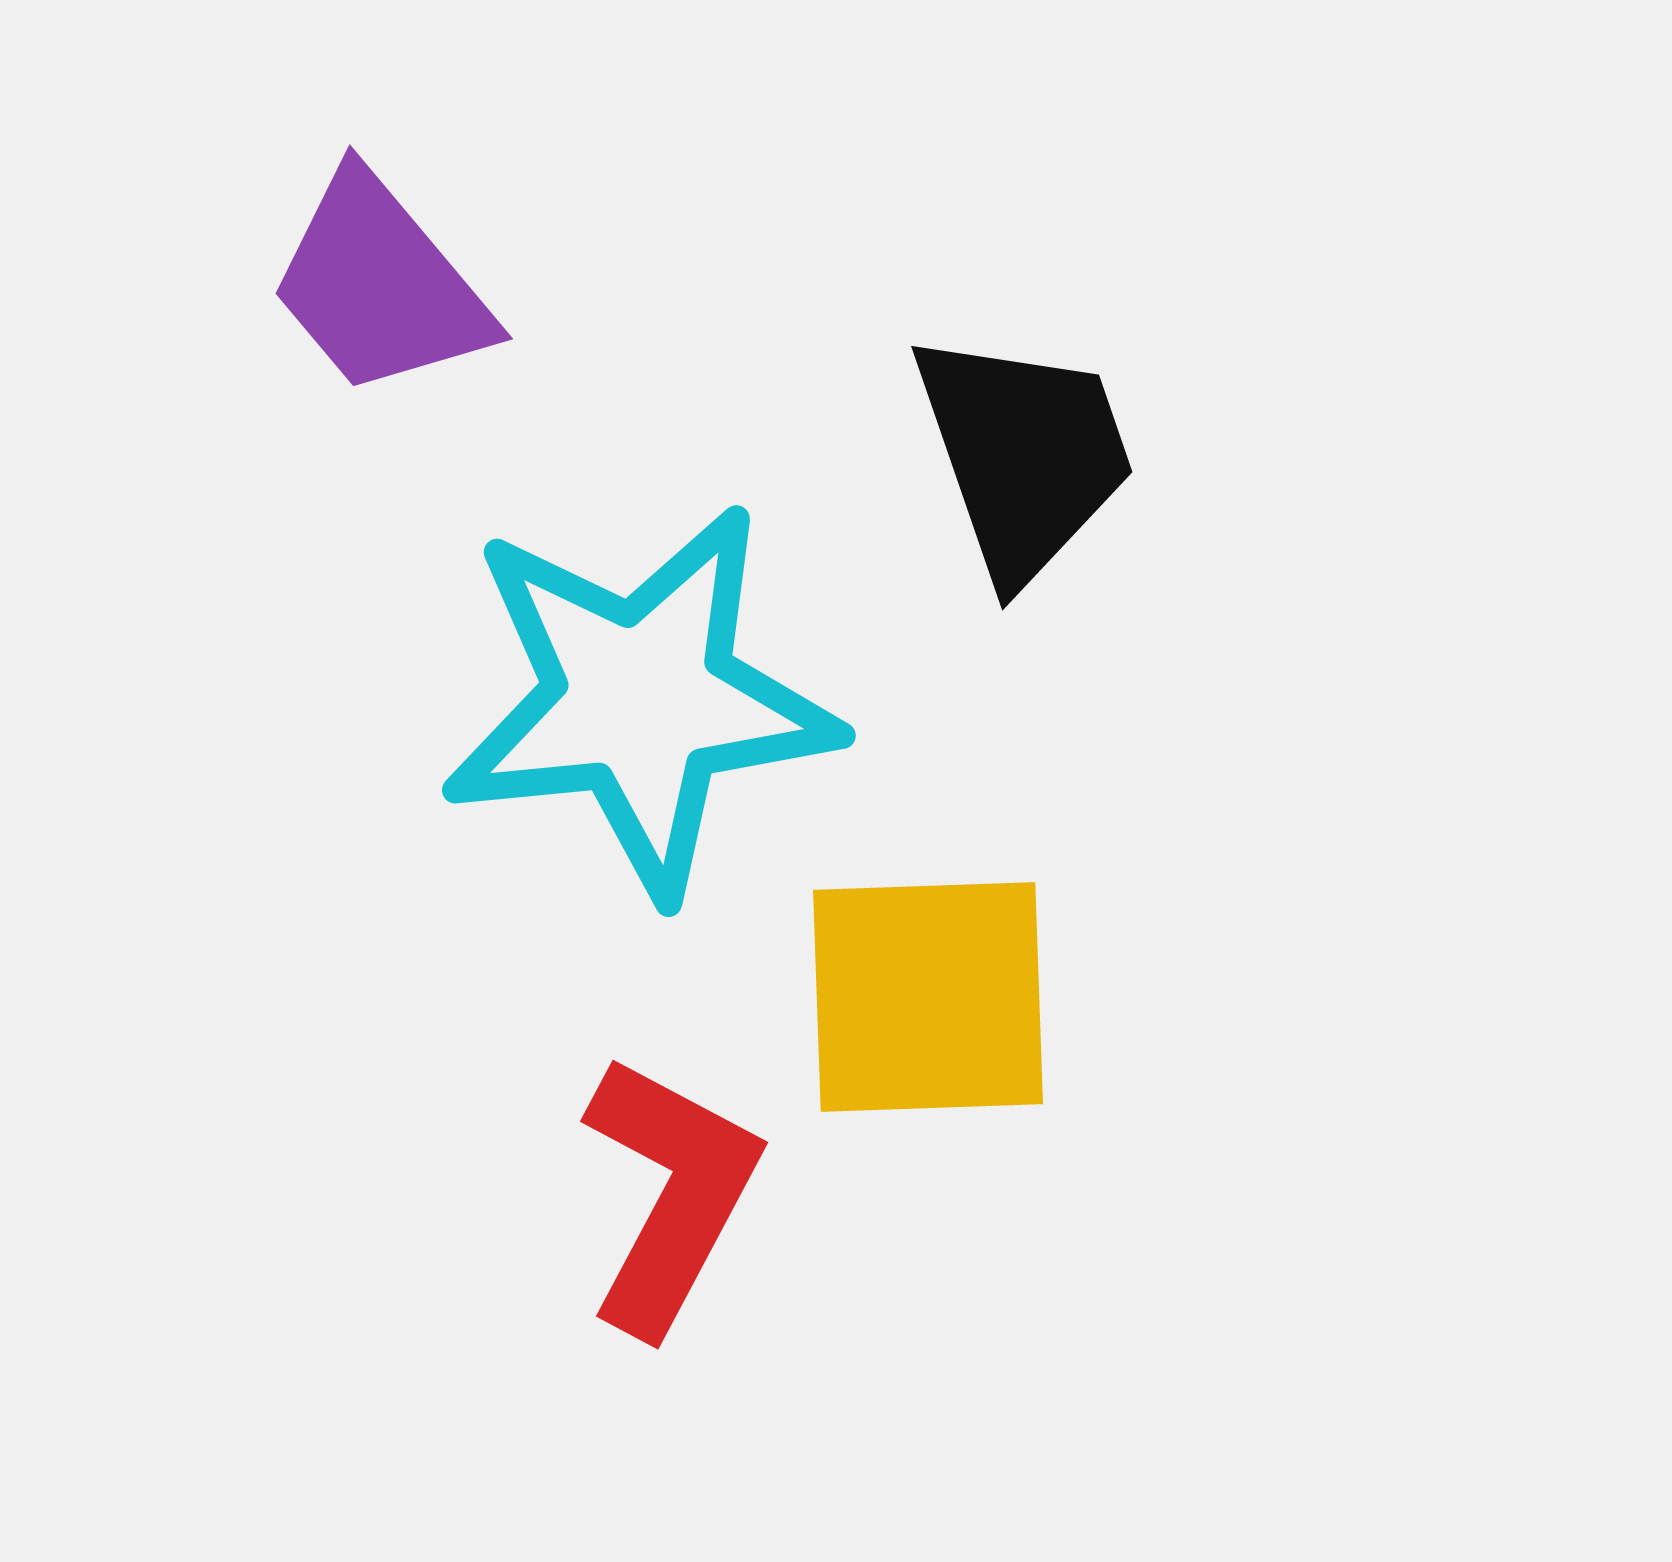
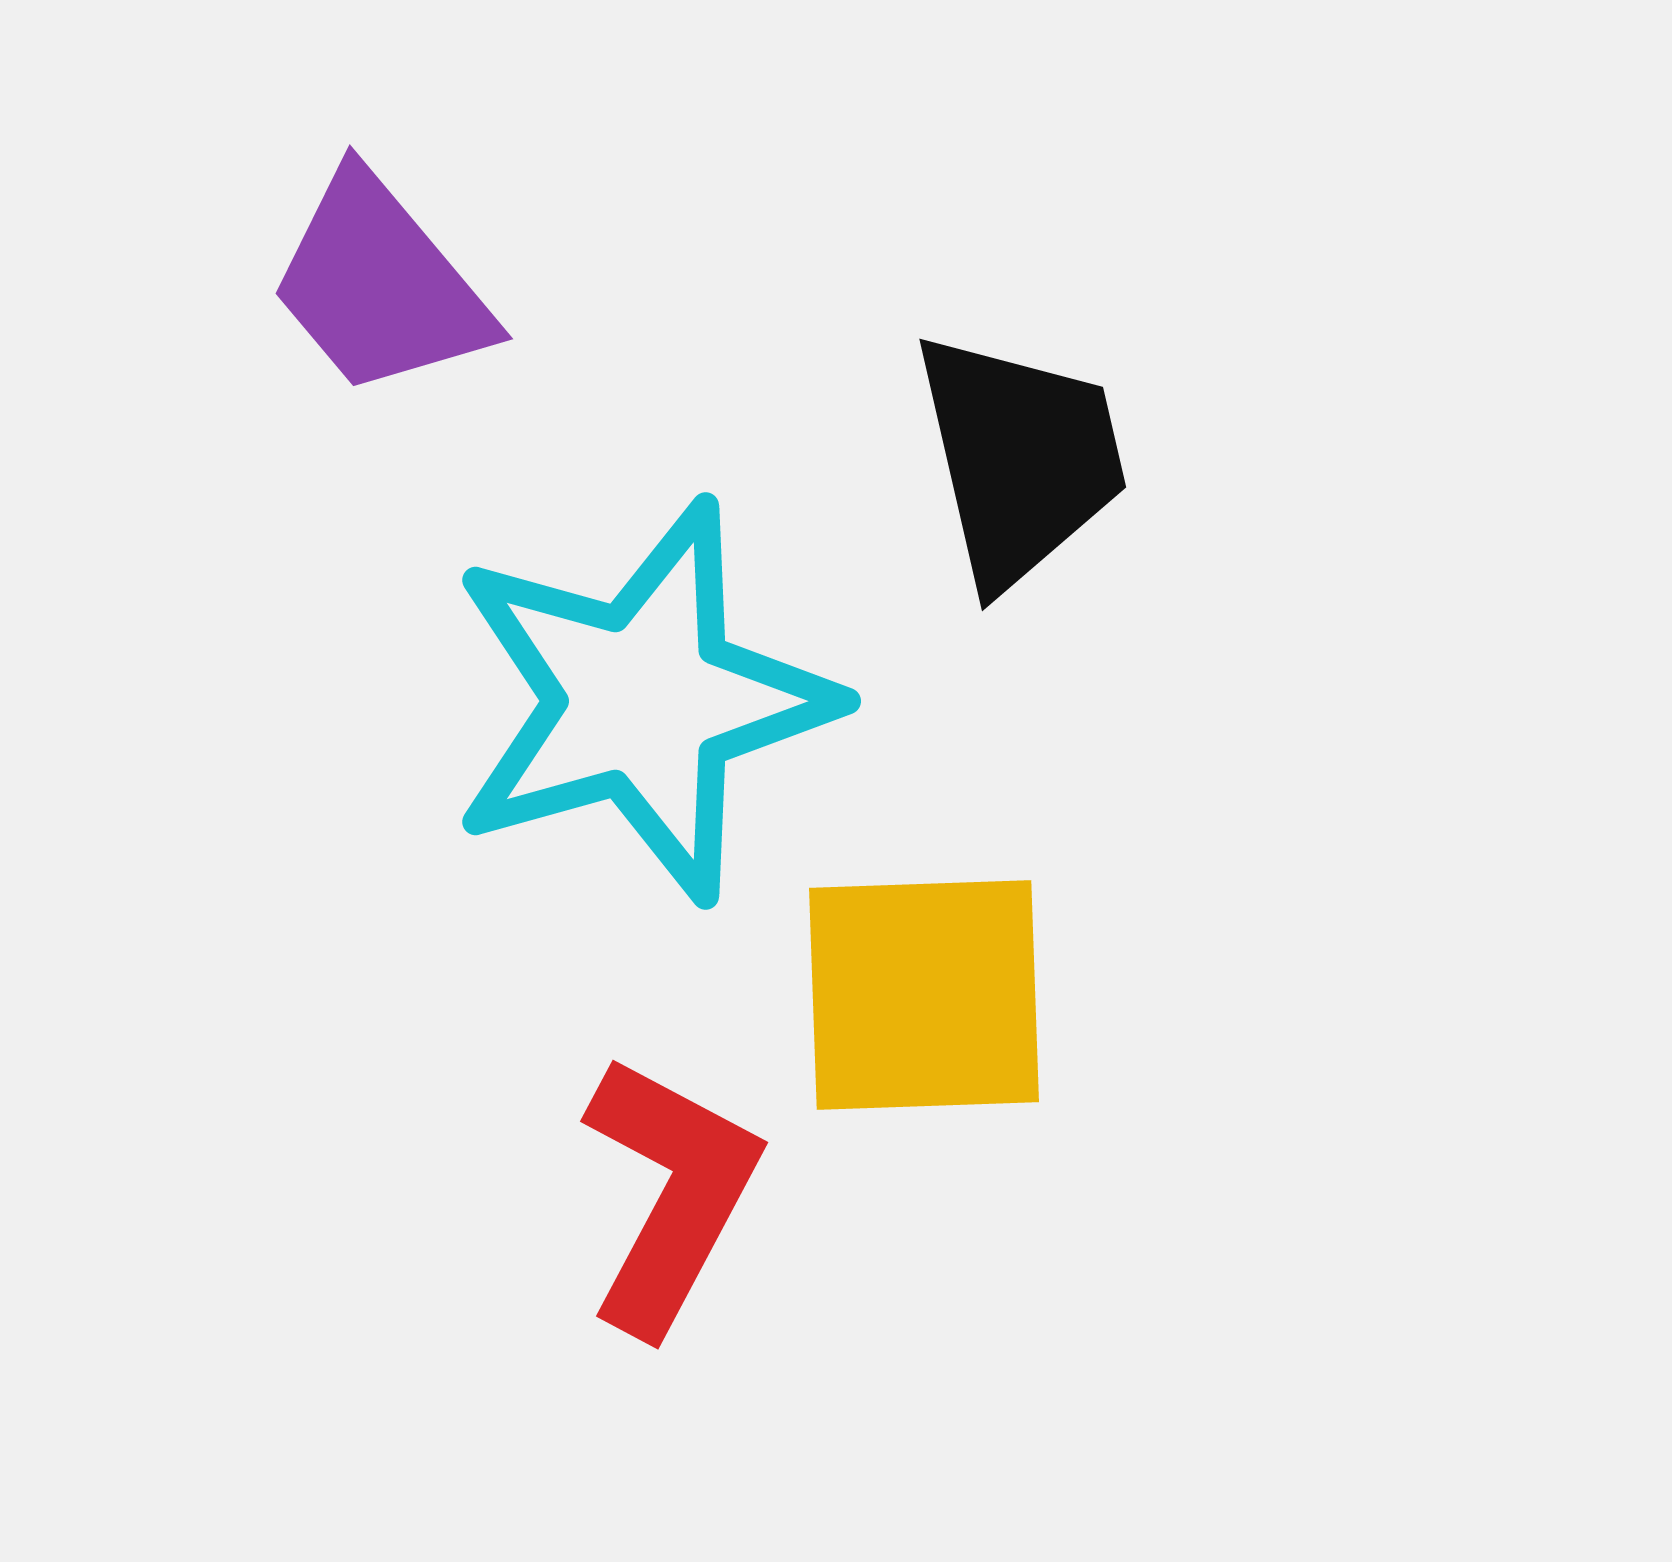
black trapezoid: moved 4 px left, 4 px down; rotated 6 degrees clockwise
cyan star: moved 2 px right, 1 px down; rotated 10 degrees counterclockwise
yellow square: moved 4 px left, 2 px up
